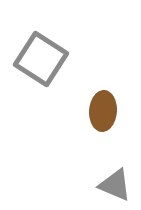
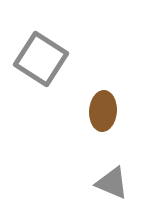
gray triangle: moved 3 px left, 2 px up
